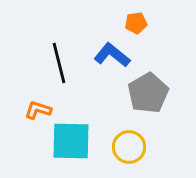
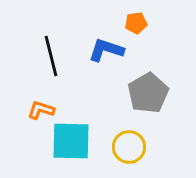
blue L-shape: moved 6 px left, 5 px up; rotated 21 degrees counterclockwise
black line: moved 8 px left, 7 px up
orange L-shape: moved 3 px right
